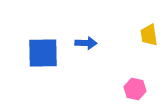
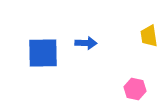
yellow trapezoid: moved 1 px down
